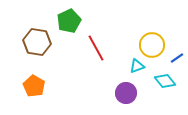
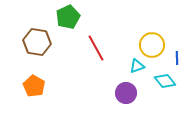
green pentagon: moved 1 px left, 4 px up
blue line: rotated 56 degrees counterclockwise
